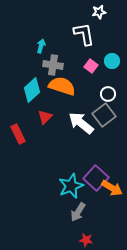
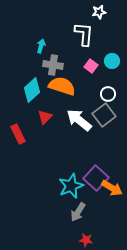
white L-shape: rotated 15 degrees clockwise
white arrow: moved 2 px left, 3 px up
